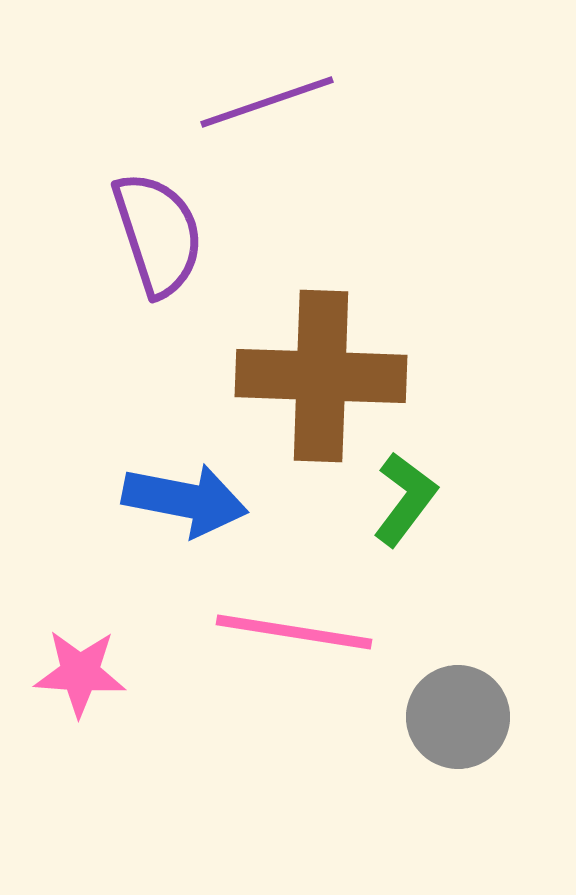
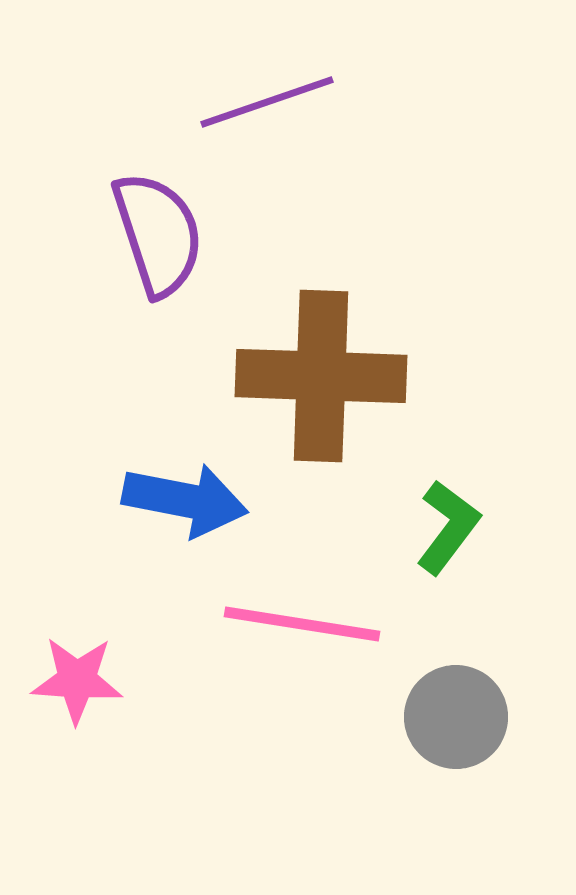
green L-shape: moved 43 px right, 28 px down
pink line: moved 8 px right, 8 px up
pink star: moved 3 px left, 7 px down
gray circle: moved 2 px left
